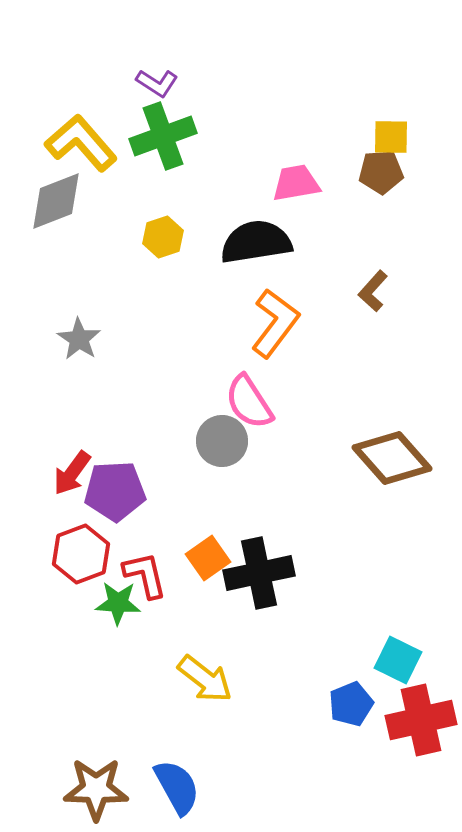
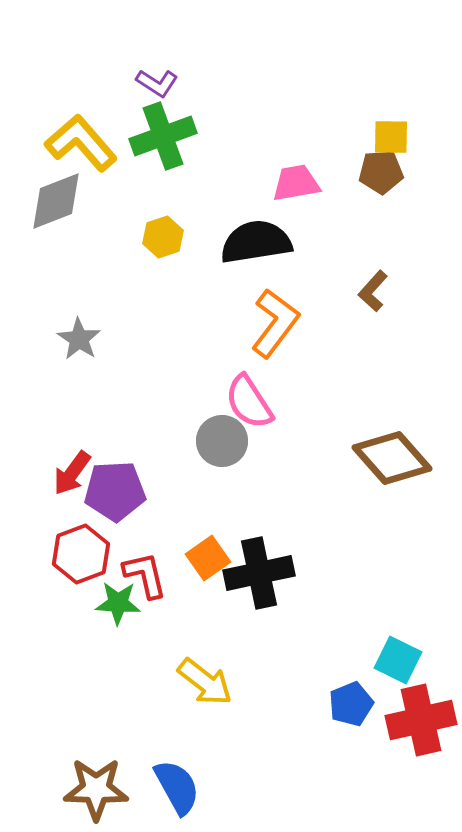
yellow arrow: moved 3 px down
